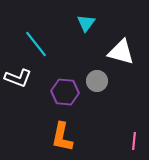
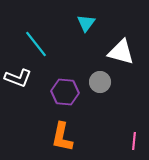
gray circle: moved 3 px right, 1 px down
